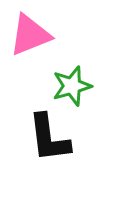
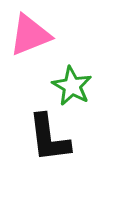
green star: rotated 27 degrees counterclockwise
